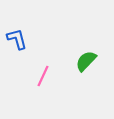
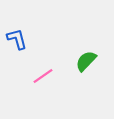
pink line: rotated 30 degrees clockwise
